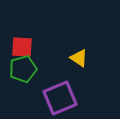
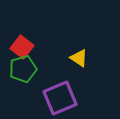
red square: rotated 35 degrees clockwise
